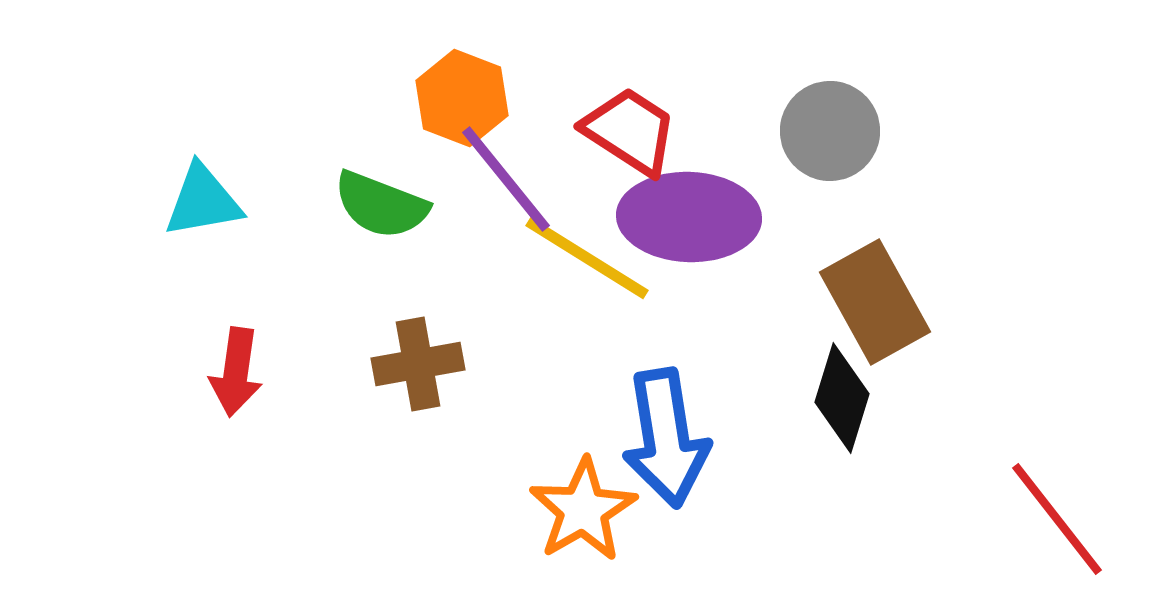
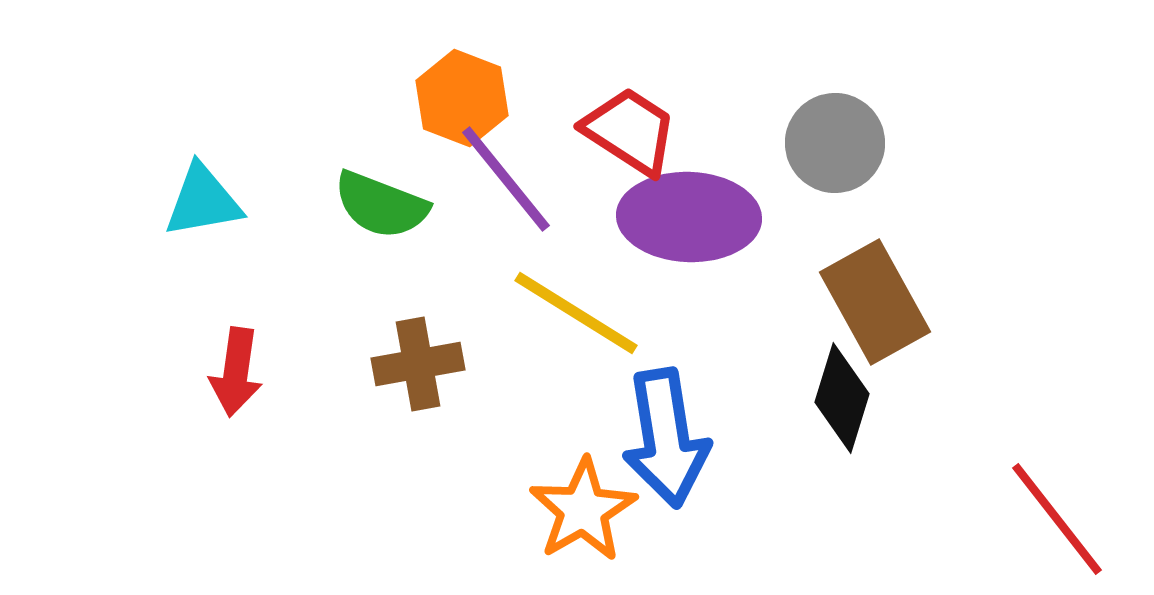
gray circle: moved 5 px right, 12 px down
yellow line: moved 11 px left, 55 px down
